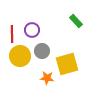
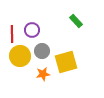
yellow square: moved 1 px left, 2 px up
orange star: moved 4 px left, 4 px up; rotated 16 degrees counterclockwise
